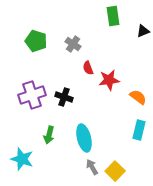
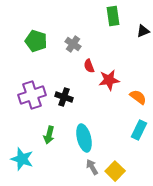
red semicircle: moved 1 px right, 2 px up
cyan rectangle: rotated 12 degrees clockwise
